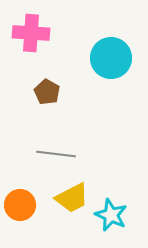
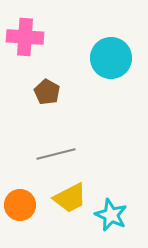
pink cross: moved 6 px left, 4 px down
gray line: rotated 21 degrees counterclockwise
yellow trapezoid: moved 2 px left
